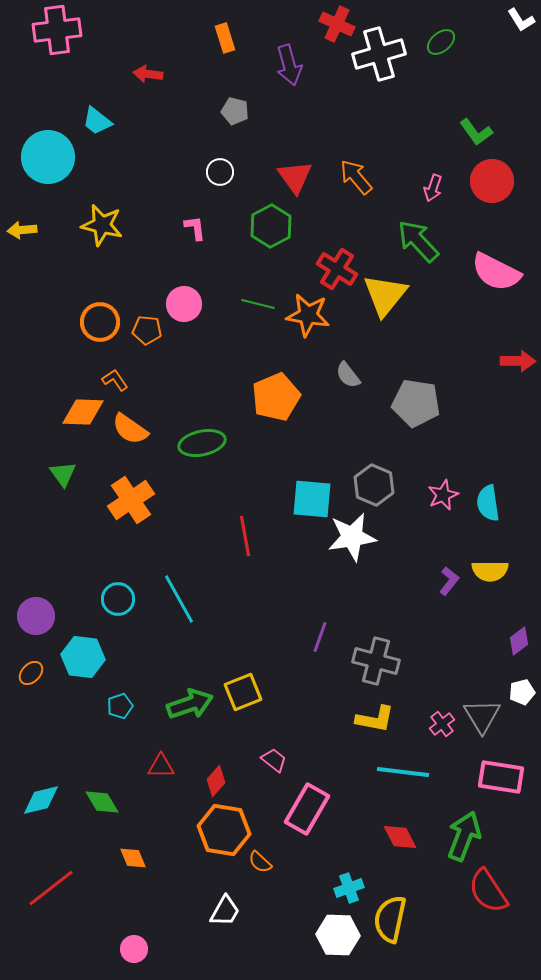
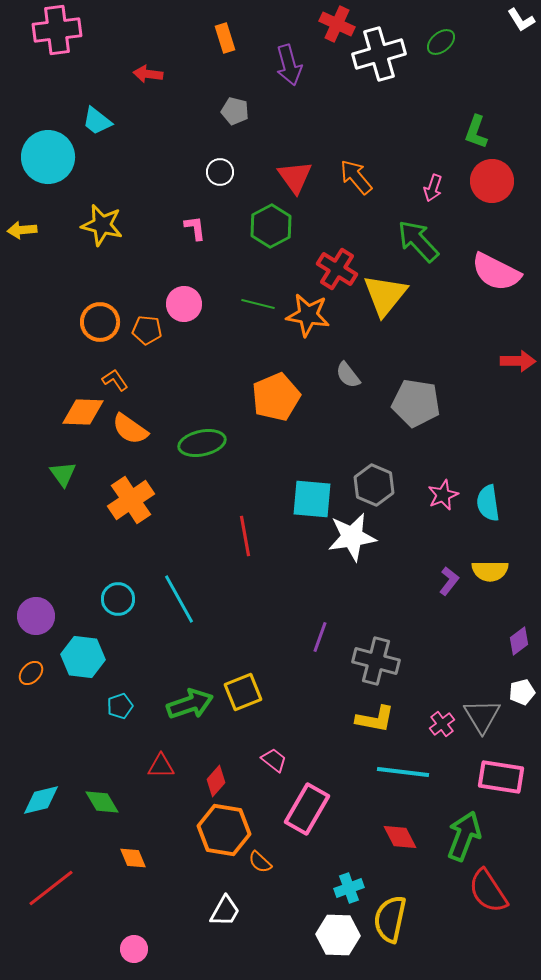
green L-shape at (476, 132): rotated 56 degrees clockwise
